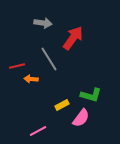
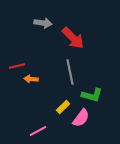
red arrow: rotated 100 degrees clockwise
gray line: moved 21 px right, 13 px down; rotated 20 degrees clockwise
green L-shape: moved 1 px right
yellow rectangle: moved 1 px right, 2 px down; rotated 16 degrees counterclockwise
